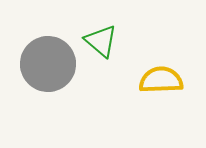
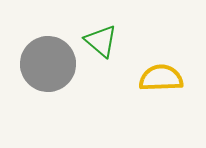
yellow semicircle: moved 2 px up
